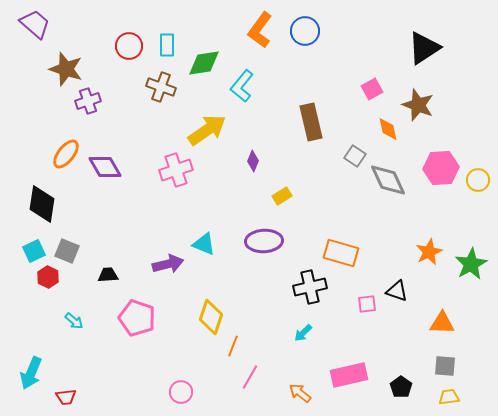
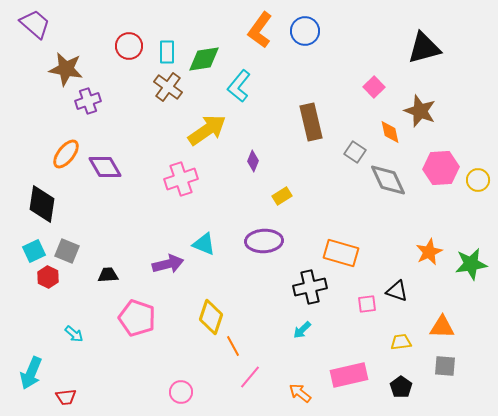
cyan rectangle at (167, 45): moved 7 px down
black triangle at (424, 48): rotated 18 degrees clockwise
green diamond at (204, 63): moved 4 px up
brown star at (66, 69): rotated 8 degrees counterclockwise
cyan L-shape at (242, 86): moved 3 px left
brown cross at (161, 87): moved 7 px right; rotated 16 degrees clockwise
pink square at (372, 89): moved 2 px right, 2 px up; rotated 15 degrees counterclockwise
brown star at (418, 105): moved 2 px right, 6 px down
orange diamond at (388, 129): moved 2 px right, 3 px down
gray square at (355, 156): moved 4 px up
pink cross at (176, 170): moved 5 px right, 9 px down
green star at (471, 264): rotated 20 degrees clockwise
cyan arrow at (74, 321): moved 13 px down
orange triangle at (442, 323): moved 4 px down
cyan arrow at (303, 333): moved 1 px left, 3 px up
orange line at (233, 346): rotated 50 degrees counterclockwise
pink line at (250, 377): rotated 10 degrees clockwise
yellow trapezoid at (449, 397): moved 48 px left, 55 px up
